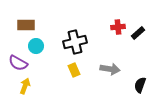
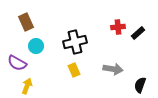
brown rectangle: moved 3 px up; rotated 66 degrees clockwise
purple semicircle: moved 1 px left
gray arrow: moved 3 px right
yellow arrow: moved 2 px right
